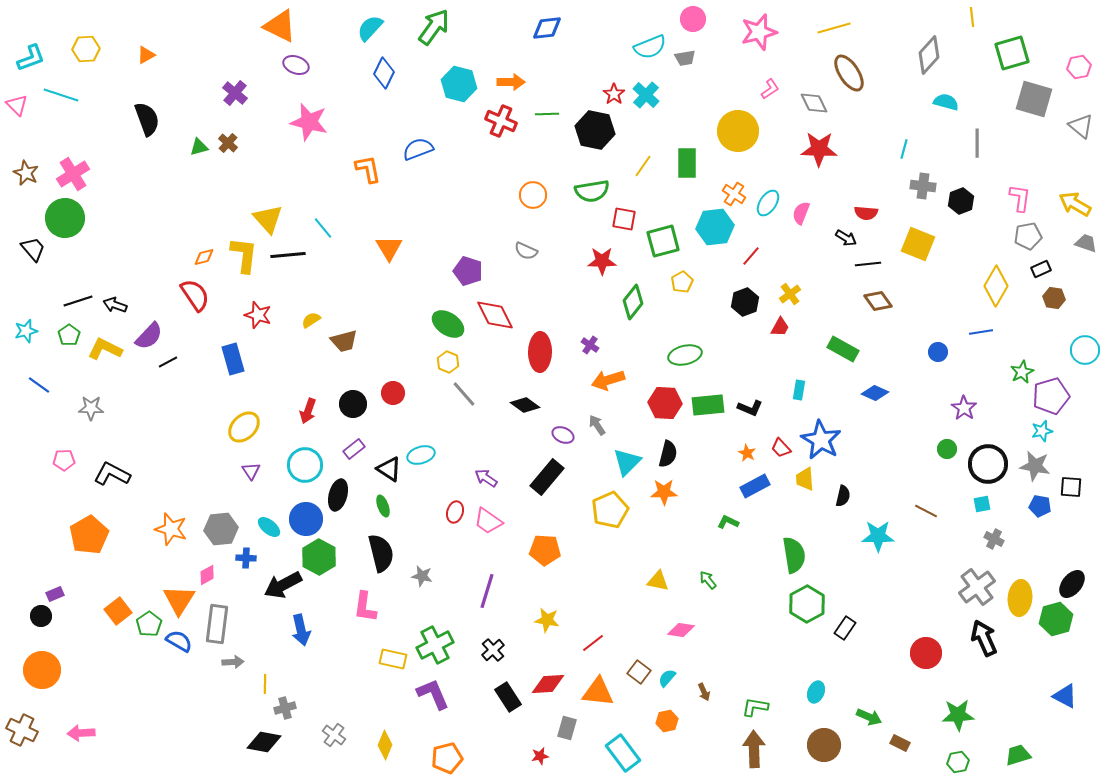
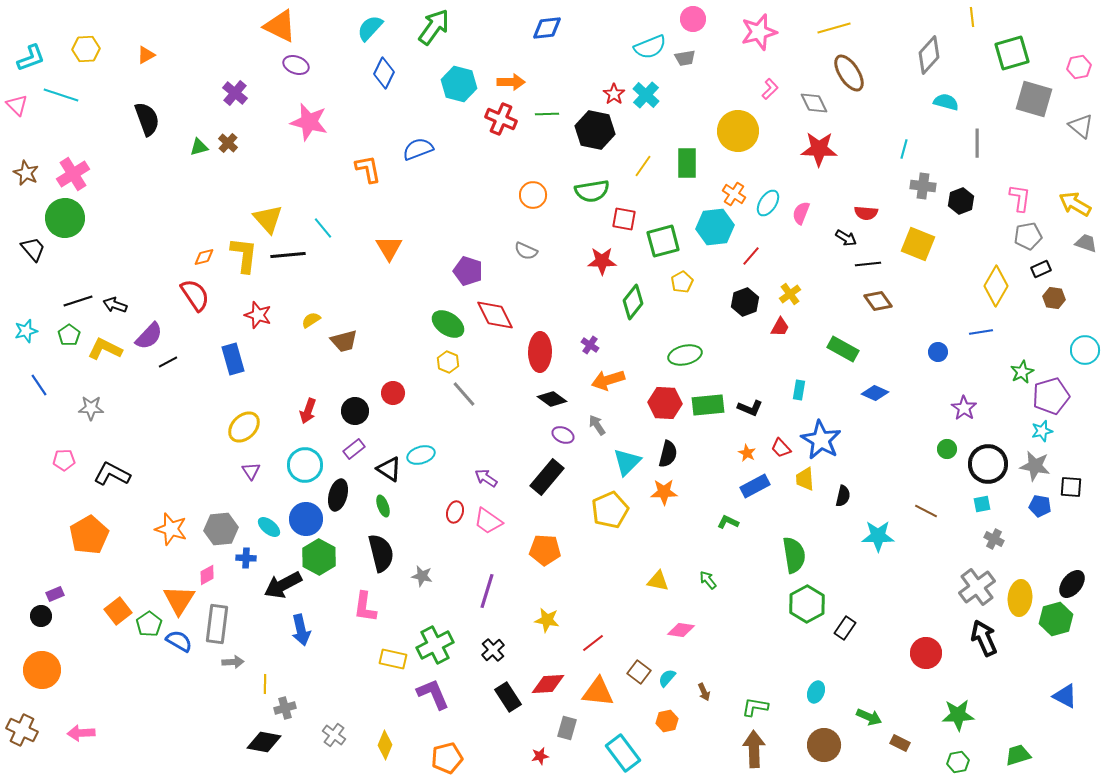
pink L-shape at (770, 89): rotated 10 degrees counterclockwise
red cross at (501, 121): moved 2 px up
blue line at (39, 385): rotated 20 degrees clockwise
black circle at (353, 404): moved 2 px right, 7 px down
black diamond at (525, 405): moved 27 px right, 6 px up
